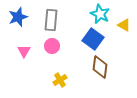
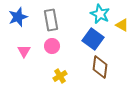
gray rectangle: rotated 15 degrees counterclockwise
yellow triangle: moved 2 px left
yellow cross: moved 4 px up
